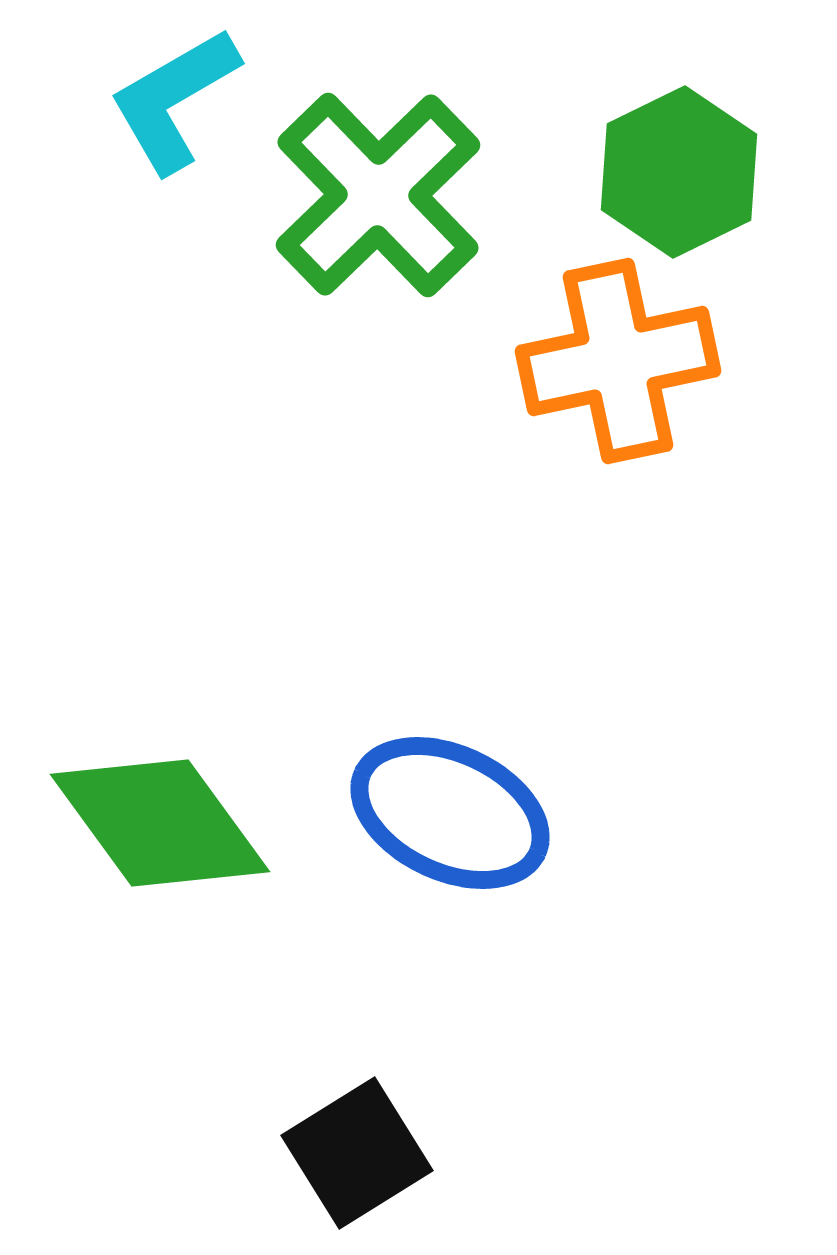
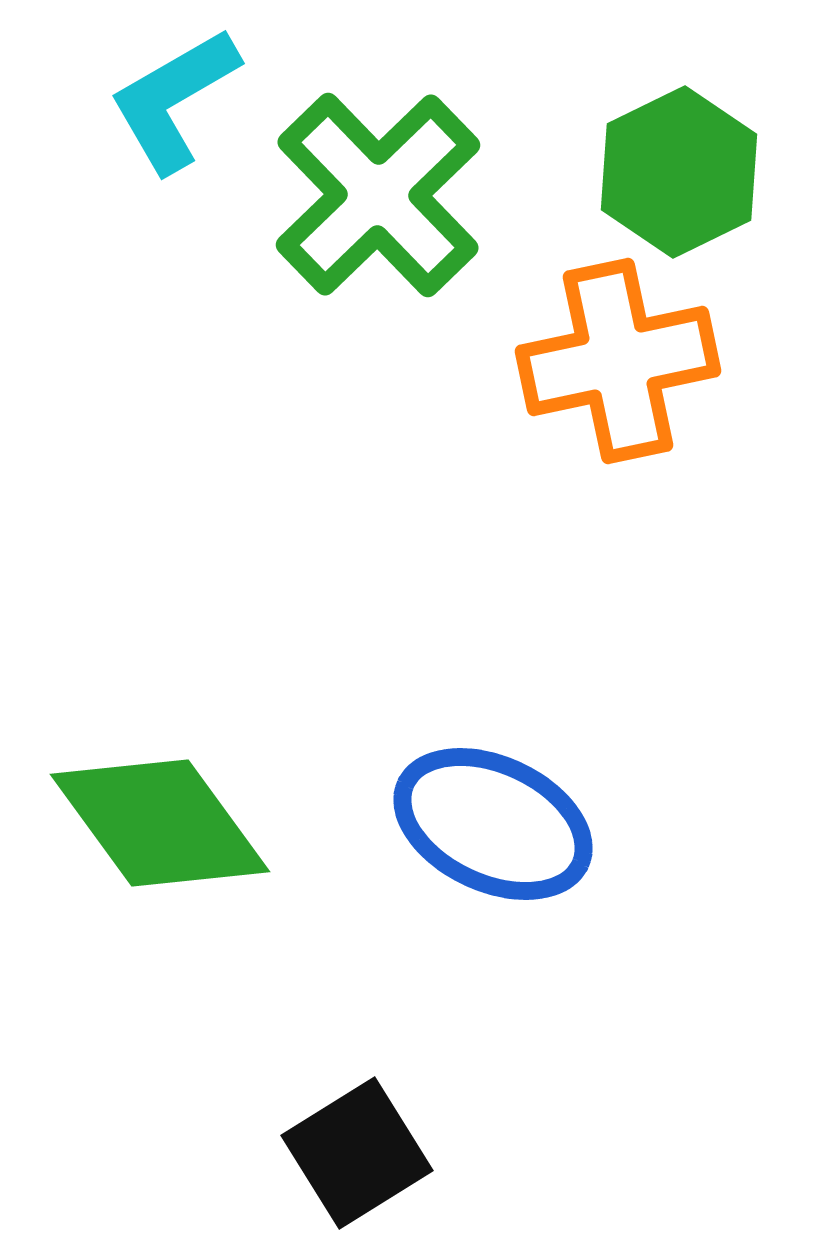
blue ellipse: moved 43 px right, 11 px down
